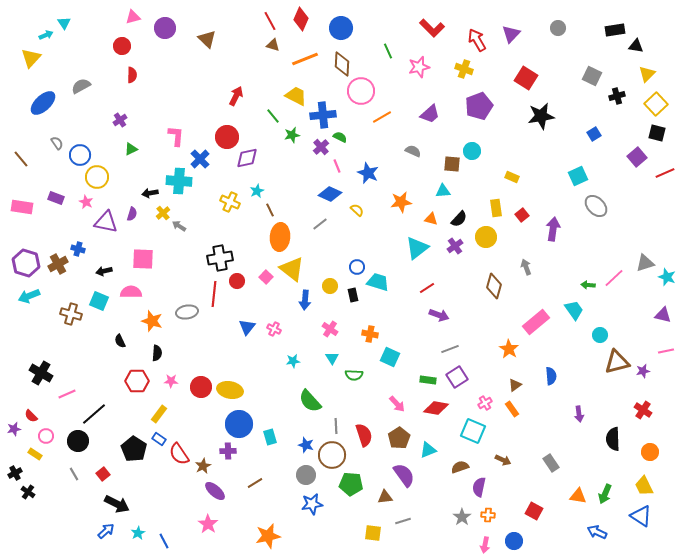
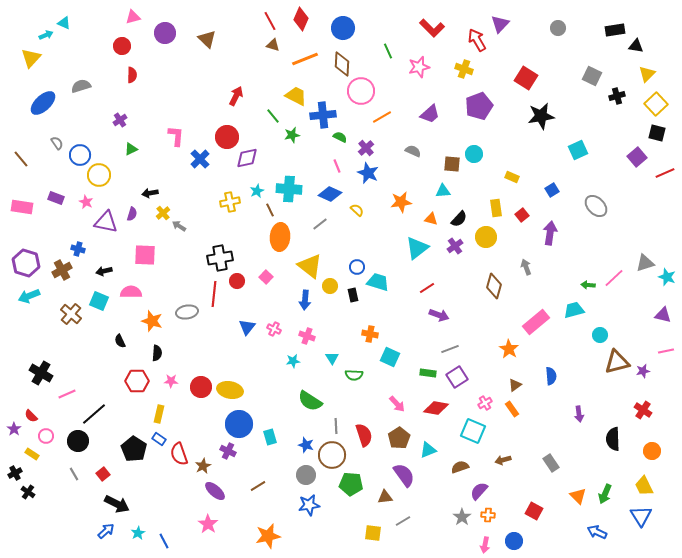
cyan triangle at (64, 23): rotated 32 degrees counterclockwise
purple circle at (165, 28): moved 5 px down
blue circle at (341, 28): moved 2 px right
purple triangle at (511, 34): moved 11 px left, 10 px up
gray semicircle at (81, 86): rotated 12 degrees clockwise
blue square at (594, 134): moved 42 px left, 56 px down
purple cross at (321, 147): moved 45 px right, 1 px down
cyan circle at (472, 151): moved 2 px right, 3 px down
cyan square at (578, 176): moved 26 px up
yellow circle at (97, 177): moved 2 px right, 2 px up
cyan cross at (179, 181): moved 110 px right, 8 px down
yellow cross at (230, 202): rotated 36 degrees counterclockwise
purple arrow at (553, 229): moved 3 px left, 4 px down
pink square at (143, 259): moved 2 px right, 4 px up
brown cross at (58, 264): moved 4 px right, 6 px down
yellow triangle at (292, 269): moved 18 px right, 3 px up
cyan trapezoid at (574, 310): rotated 70 degrees counterclockwise
brown cross at (71, 314): rotated 25 degrees clockwise
pink cross at (330, 329): moved 23 px left, 7 px down; rotated 14 degrees counterclockwise
green rectangle at (428, 380): moved 7 px up
green semicircle at (310, 401): rotated 15 degrees counterclockwise
yellow rectangle at (159, 414): rotated 24 degrees counterclockwise
purple star at (14, 429): rotated 24 degrees counterclockwise
purple cross at (228, 451): rotated 28 degrees clockwise
orange circle at (650, 452): moved 2 px right, 1 px up
yellow rectangle at (35, 454): moved 3 px left
red semicircle at (179, 454): rotated 15 degrees clockwise
brown arrow at (503, 460): rotated 140 degrees clockwise
brown line at (255, 483): moved 3 px right, 3 px down
purple semicircle at (479, 487): moved 4 px down; rotated 30 degrees clockwise
orange triangle at (578, 496): rotated 36 degrees clockwise
blue star at (312, 504): moved 3 px left, 1 px down
blue triangle at (641, 516): rotated 25 degrees clockwise
gray line at (403, 521): rotated 14 degrees counterclockwise
